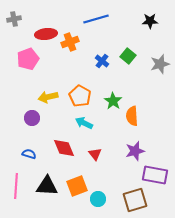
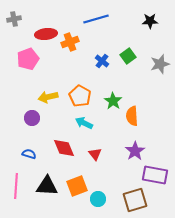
green square: rotated 14 degrees clockwise
purple star: rotated 18 degrees counterclockwise
